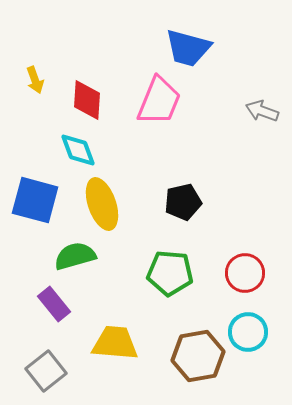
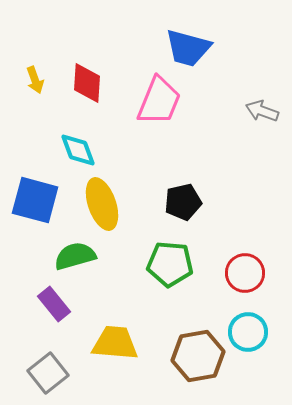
red diamond: moved 17 px up
green pentagon: moved 9 px up
gray square: moved 2 px right, 2 px down
